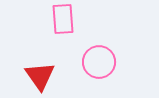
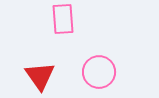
pink circle: moved 10 px down
